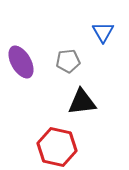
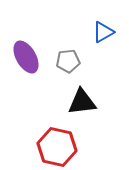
blue triangle: rotated 30 degrees clockwise
purple ellipse: moved 5 px right, 5 px up
